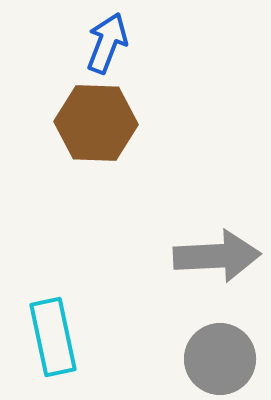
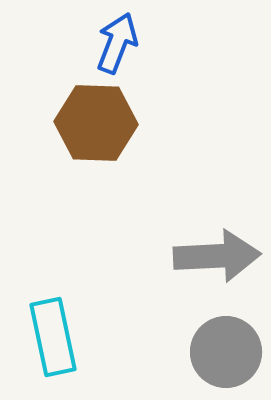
blue arrow: moved 10 px right
gray circle: moved 6 px right, 7 px up
